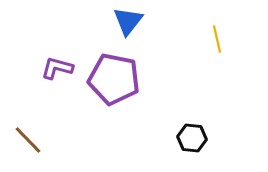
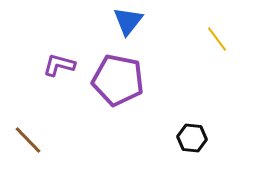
yellow line: rotated 24 degrees counterclockwise
purple L-shape: moved 2 px right, 3 px up
purple pentagon: moved 4 px right, 1 px down
